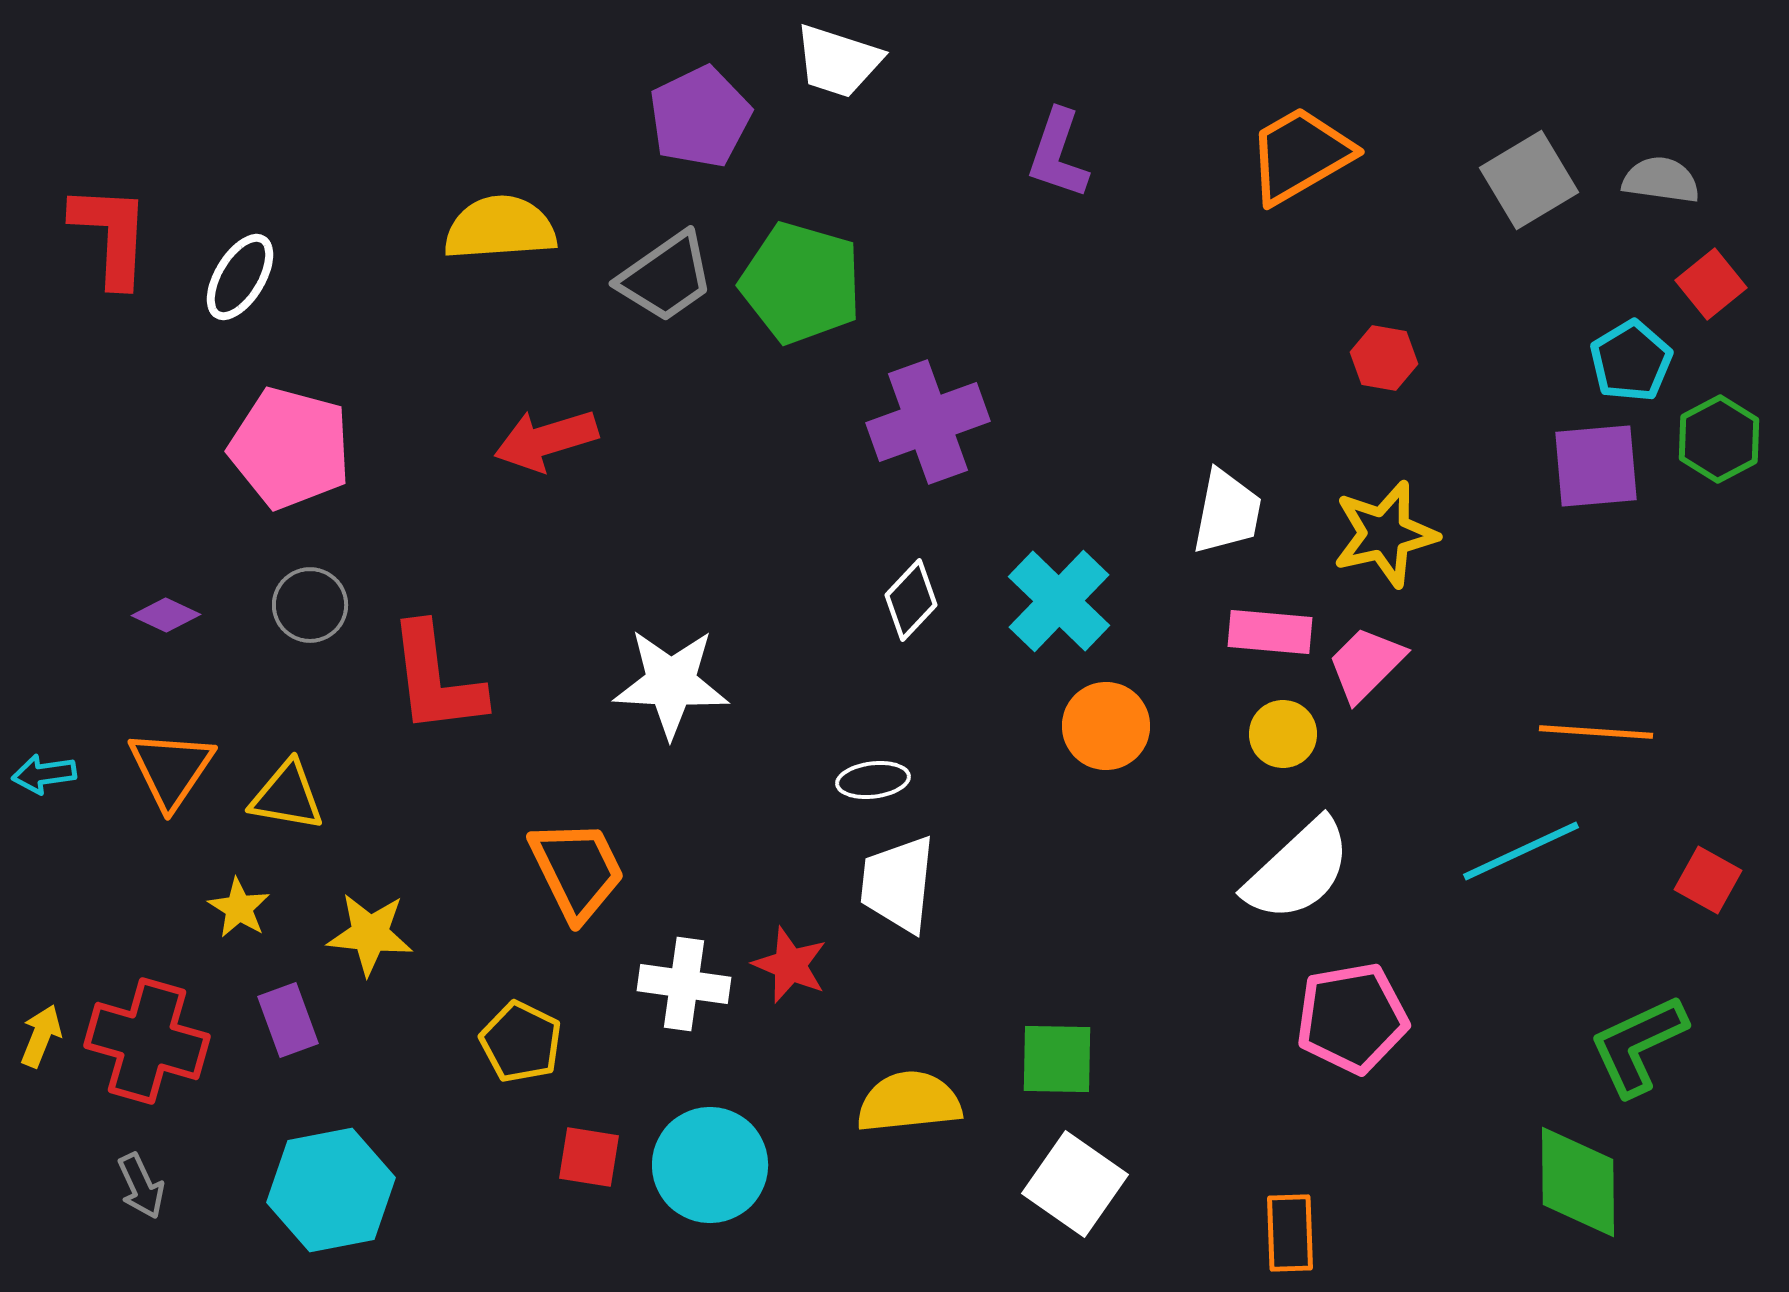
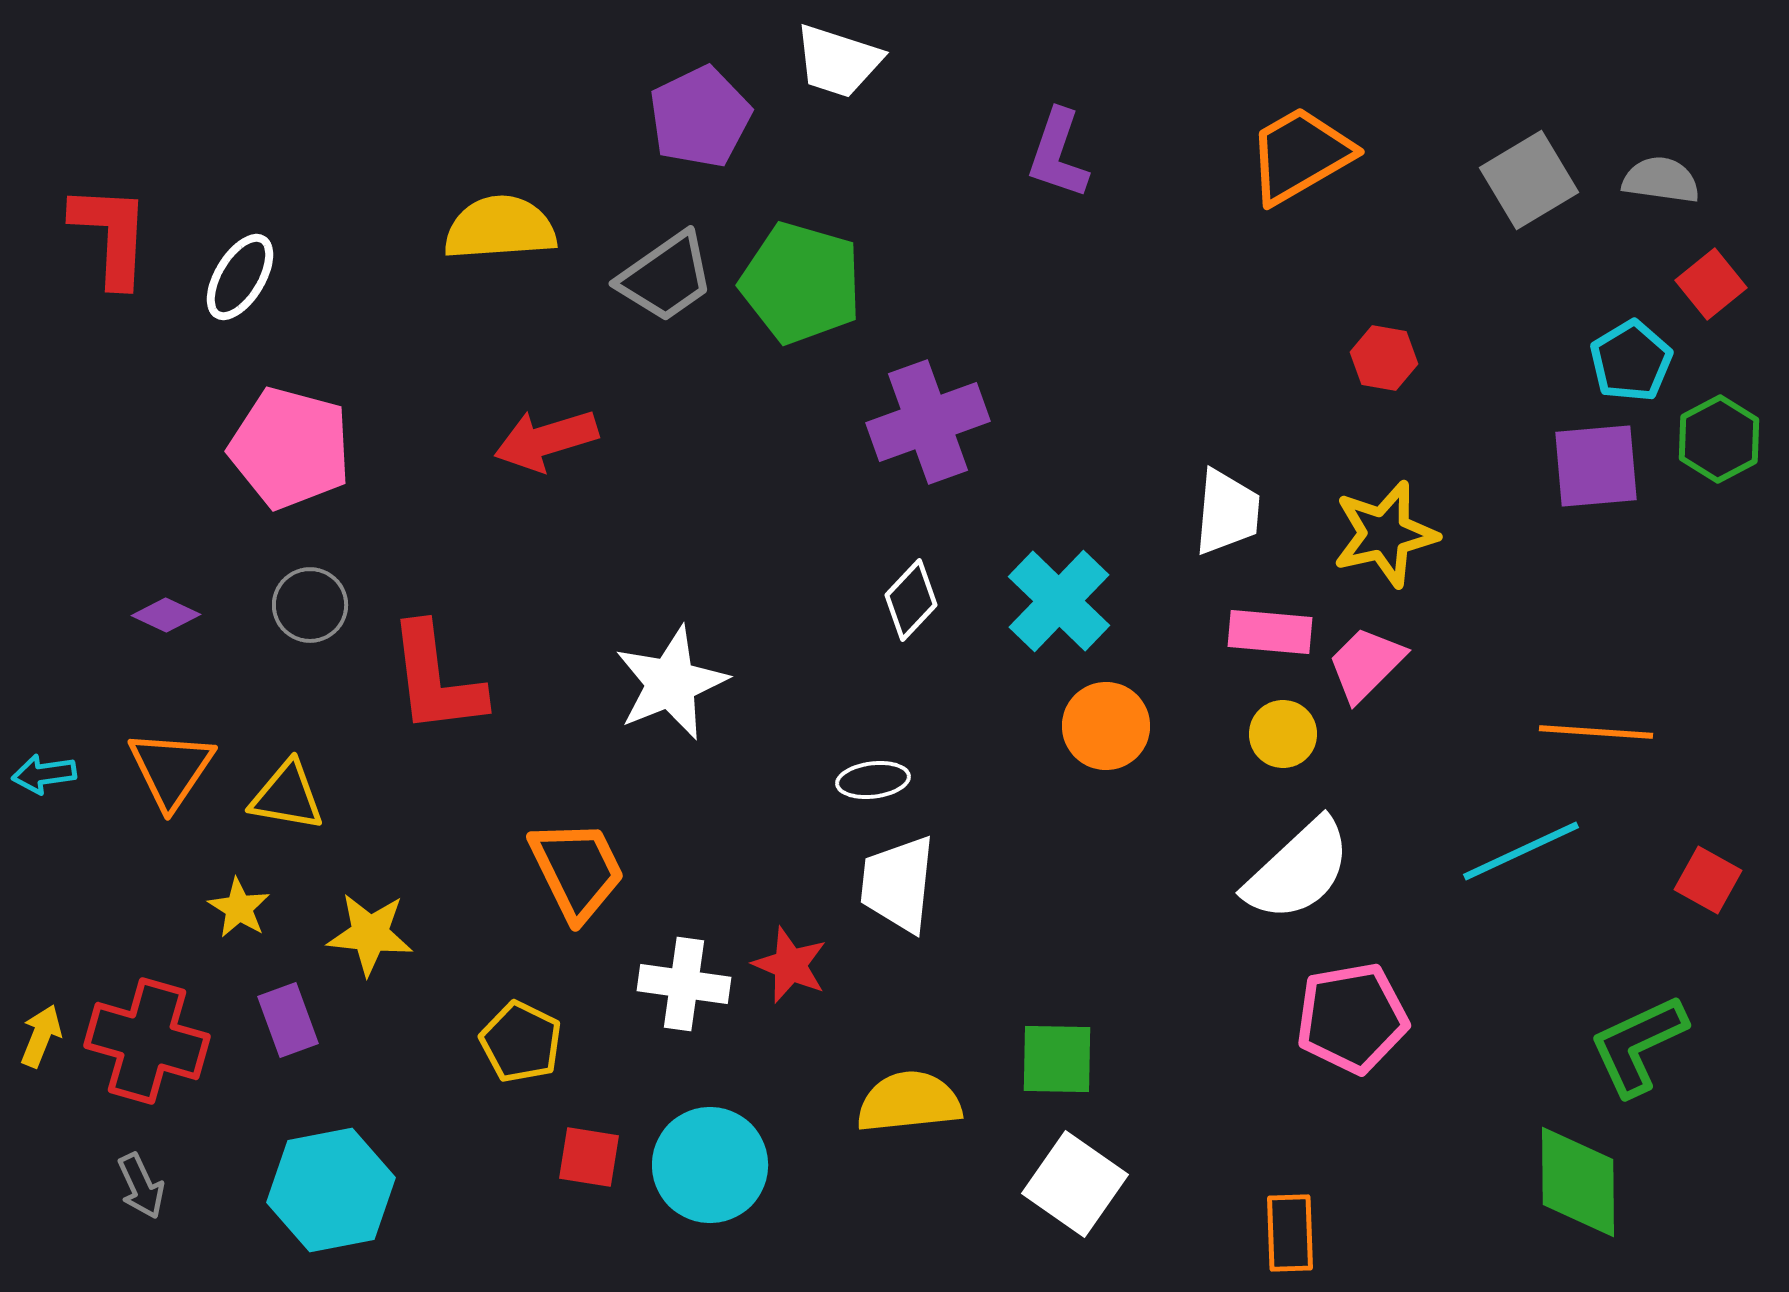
white trapezoid at (1227, 512): rotated 6 degrees counterclockwise
white star at (671, 683): rotated 25 degrees counterclockwise
